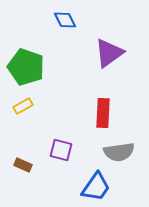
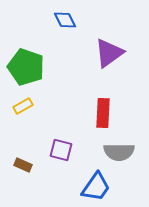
gray semicircle: rotated 8 degrees clockwise
